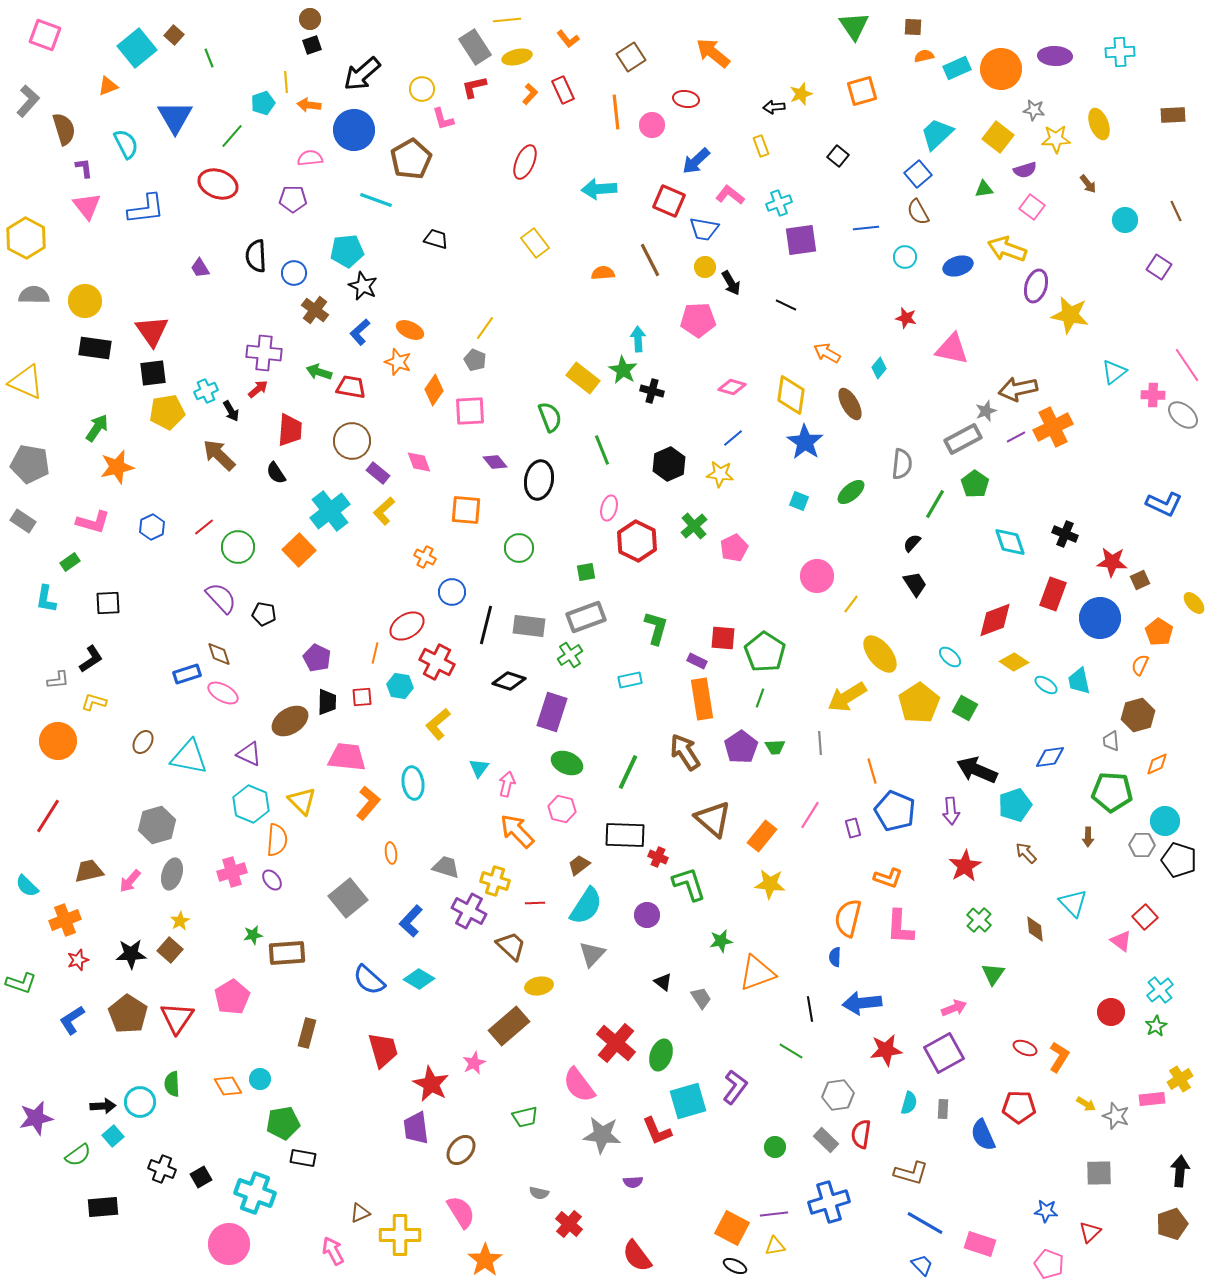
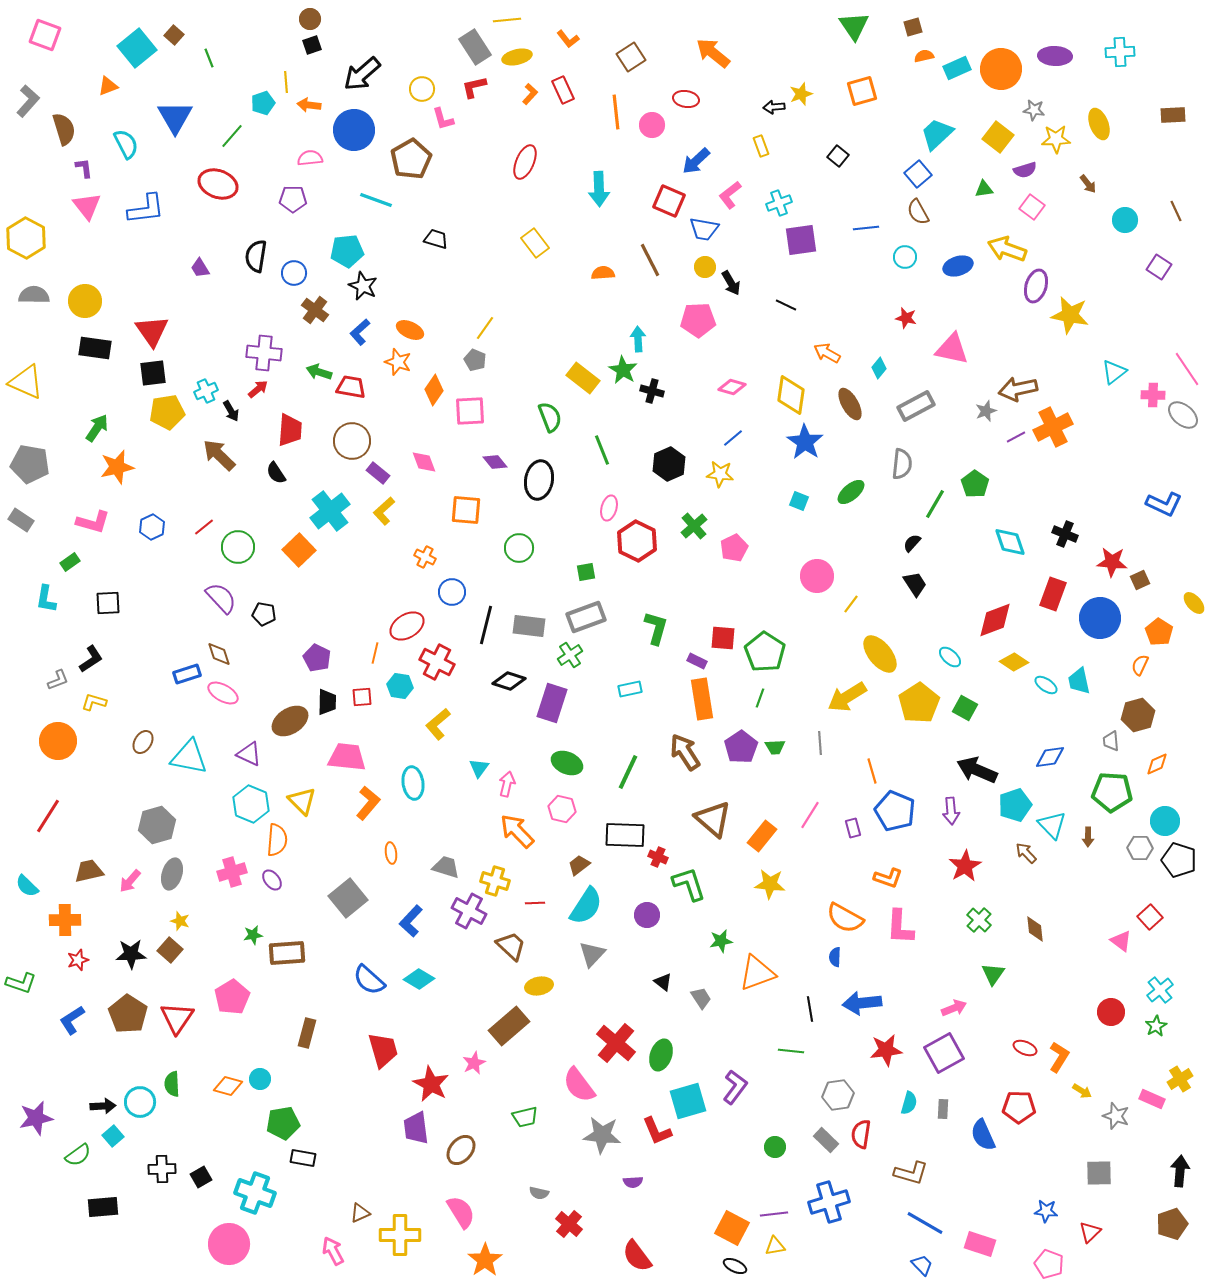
brown square at (913, 27): rotated 18 degrees counterclockwise
cyan arrow at (599, 189): rotated 88 degrees counterclockwise
pink L-shape at (730, 195): rotated 76 degrees counterclockwise
black semicircle at (256, 256): rotated 12 degrees clockwise
pink line at (1187, 365): moved 4 px down
gray rectangle at (963, 439): moved 47 px left, 33 px up
pink diamond at (419, 462): moved 5 px right
gray rectangle at (23, 521): moved 2 px left, 1 px up
gray L-shape at (58, 680): rotated 15 degrees counterclockwise
cyan rectangle at (630, 680): moved 9 px down
purple rectangle at (552, 712): moved 9 px up
gray hexagon at (1142, 845): moved 2 px left, 3 px down
cyan triangle at (1073, 903): moved 21 px left, 78 px up
red square at (1145, 917): moved 5 px right
orange semicircle at (848, 918): moved 3 px left; rotated 75 degrees counterclockwise
orange cross at (65, 920): rotated 20 degrees clockwise
yellow star at (180, 921): rotated 24 degrees counterclockwise
green line at (791, 1051): rotated 25 degrees counterclockwise
orange diamond at (228, 1086): rotated 44 degrees counterclockwise
pink rectangle at (1152, 1099): rotated 30 degrees clockwise
yellow arrow at (1086, 1104): moved 4 px left, 13 px up
black cross at (162, 1169): rotated 24 degrees counterclockwise
